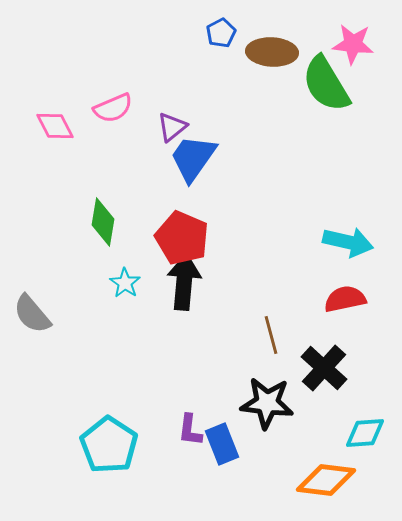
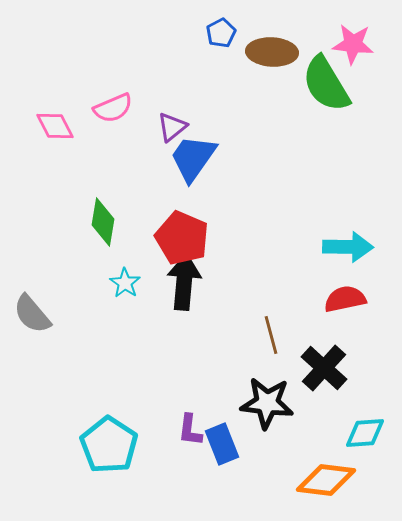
cyan arrow: moved 5 px down; rotated 12 degrees counterclockwise
